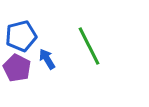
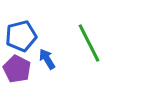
green line: moved 3 px up
purple pentagon: moved 1 px down
